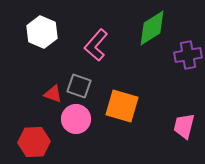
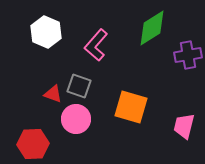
white hexagon: moved 4 px right
orange square: moved 9 px right, 1 px down
red hexagon: moved 1 px left, 2 px down
